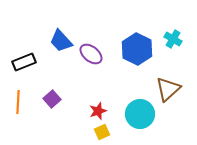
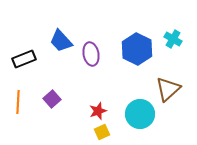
purple ellipse: rotated 40 degrees clockwise
black rectangle: moved 3 px up
